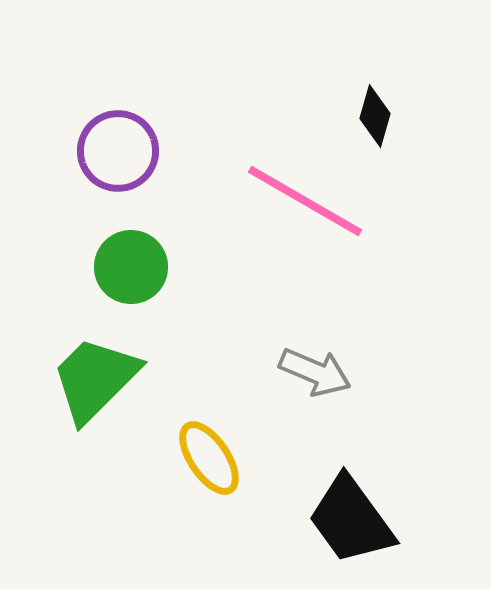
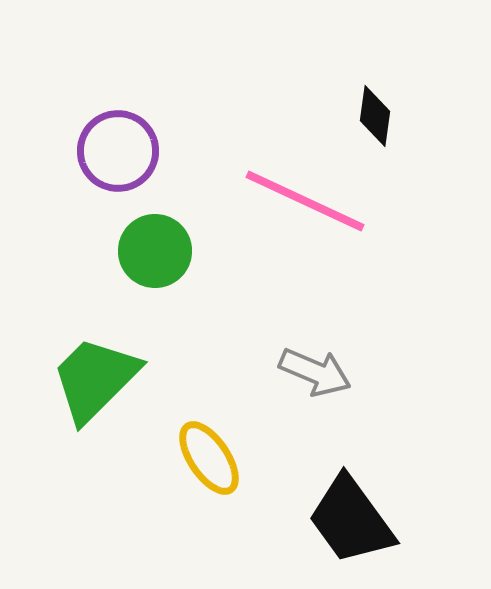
black diamond: rotated 8 degrees counterclockwise
pink line: rotated 5 degrees counterclockwise
green circle: moved 24 px right, 16 px up
